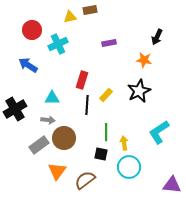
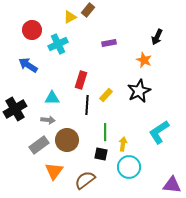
brown rectangle: moved 2 px left; rotated 40 degrees counterclockwise
yellow triangle: rotated 16 degrees counterclockwise
orange star: rotated 14 degrees clockwise
red rectangle: moved 1 px left
green line: moved 1 px left
brown circle: moved 3 px right, 2 px down
yellow arrow: moved 1 px left, 1 px down; rotated 16 degrees clockwise
orange triangle: moved 3 px left
